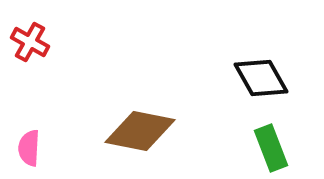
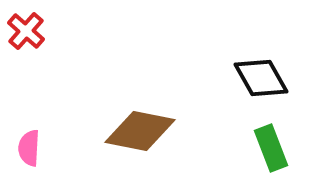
red cross: moved 4 px left, 11 px up; rotated 12 degrees clockwise
